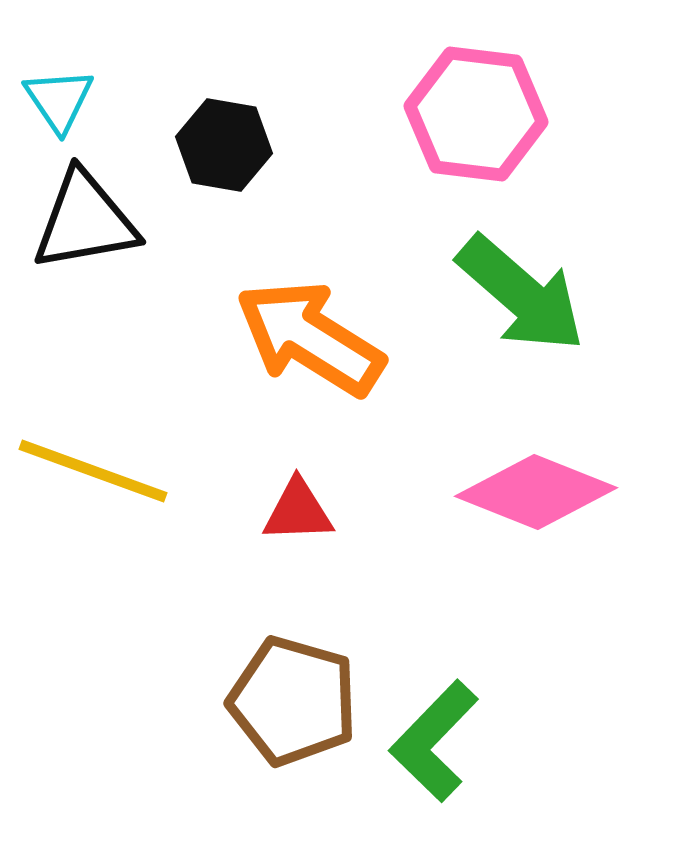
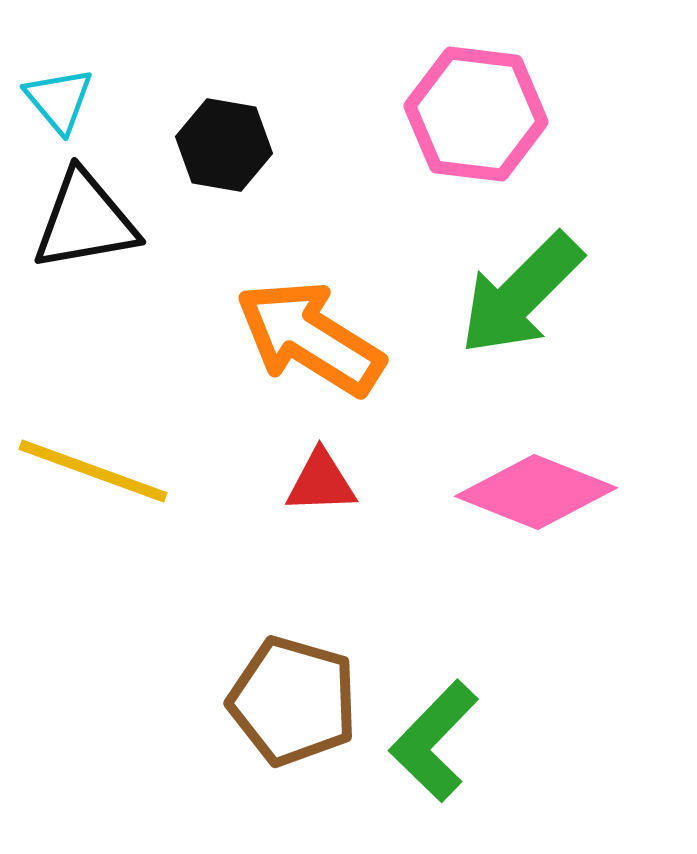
cyan triangle: rotated 6 degrees counterclockwise
green arrow: rotated 94 degrees clockwise
red triangle: moved 23 px right, 29 px up
